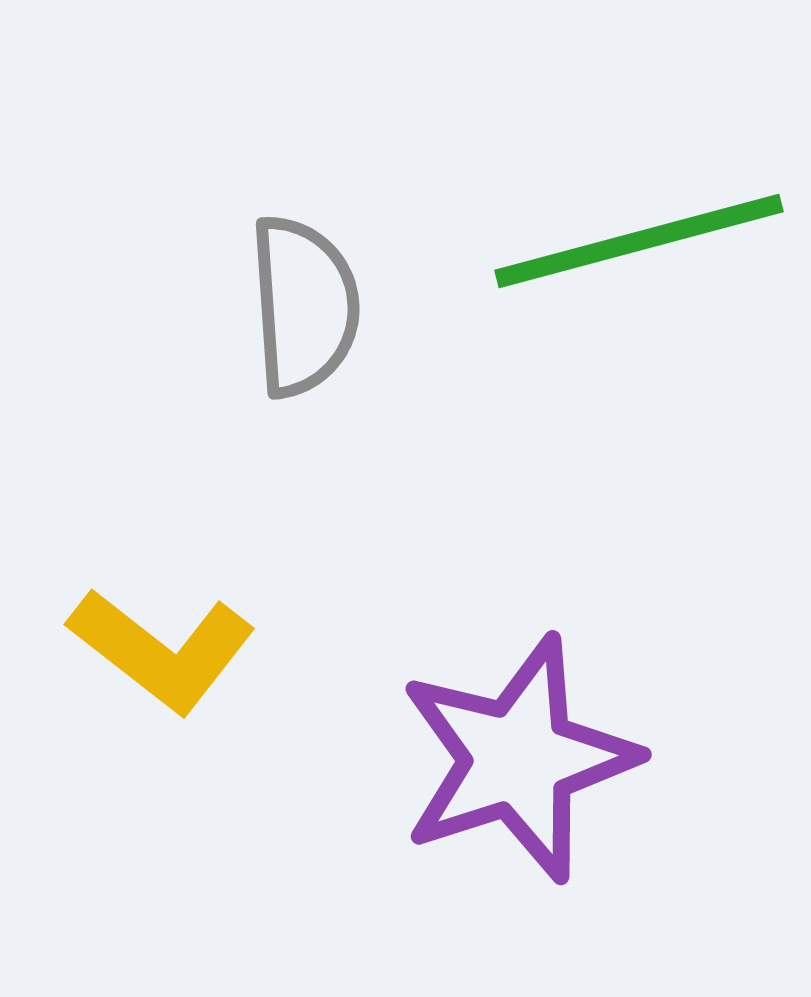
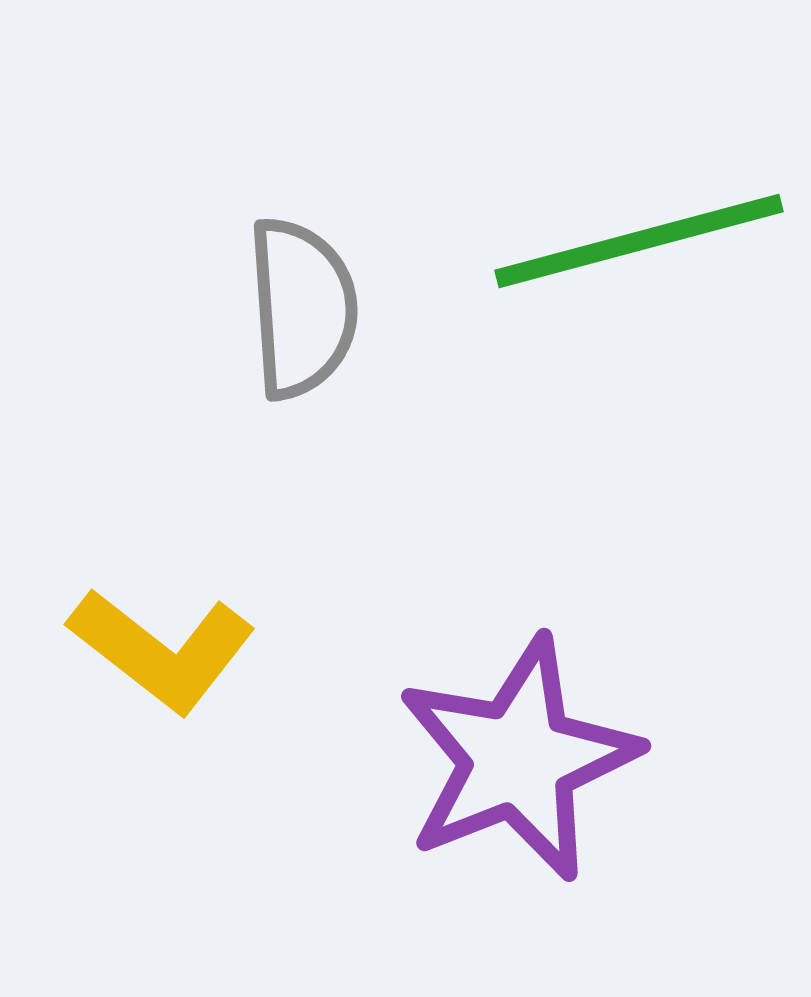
gray semicircle: moved 2 px left, 2 px down
purple star: rotated 4 degrees counterclockwise
